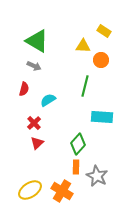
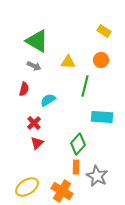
yellow triangle: moved 15 px left, 16 px down
yellow ellipse: moved 3 px left, 3 px up
